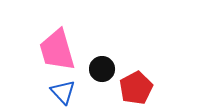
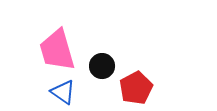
black circle: moved 3 px up
blue triangle: rotated 12 degrees counterclockwise
